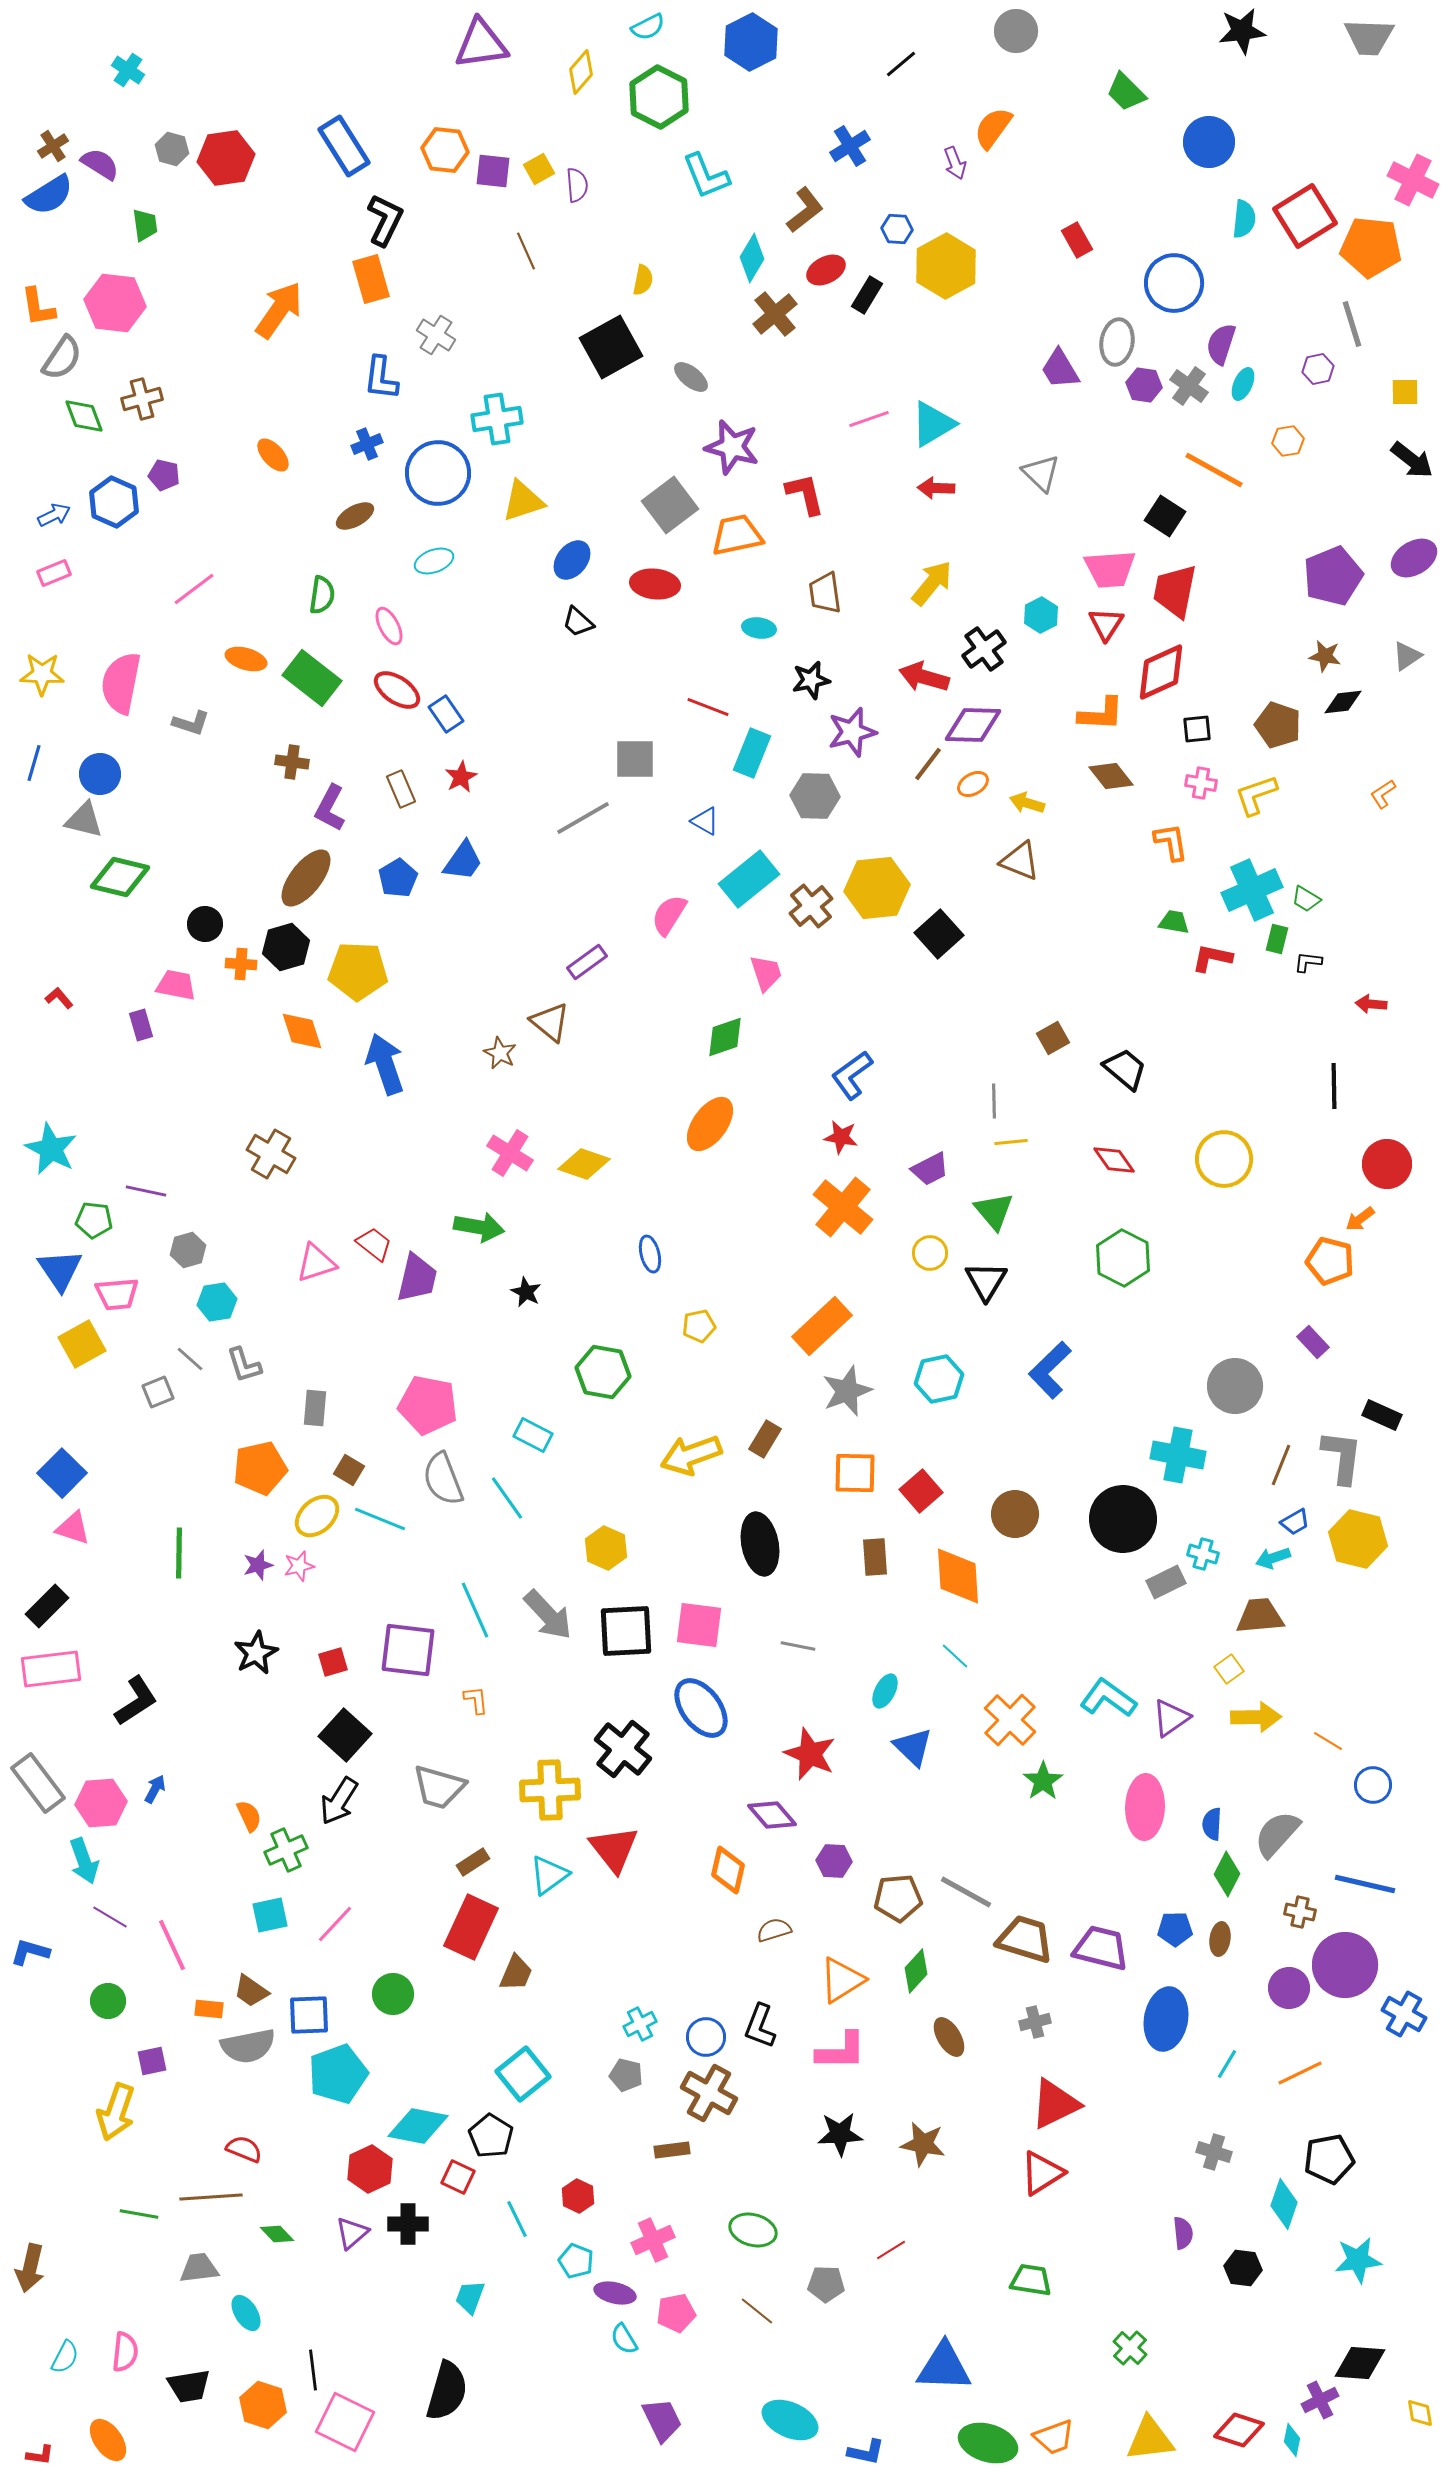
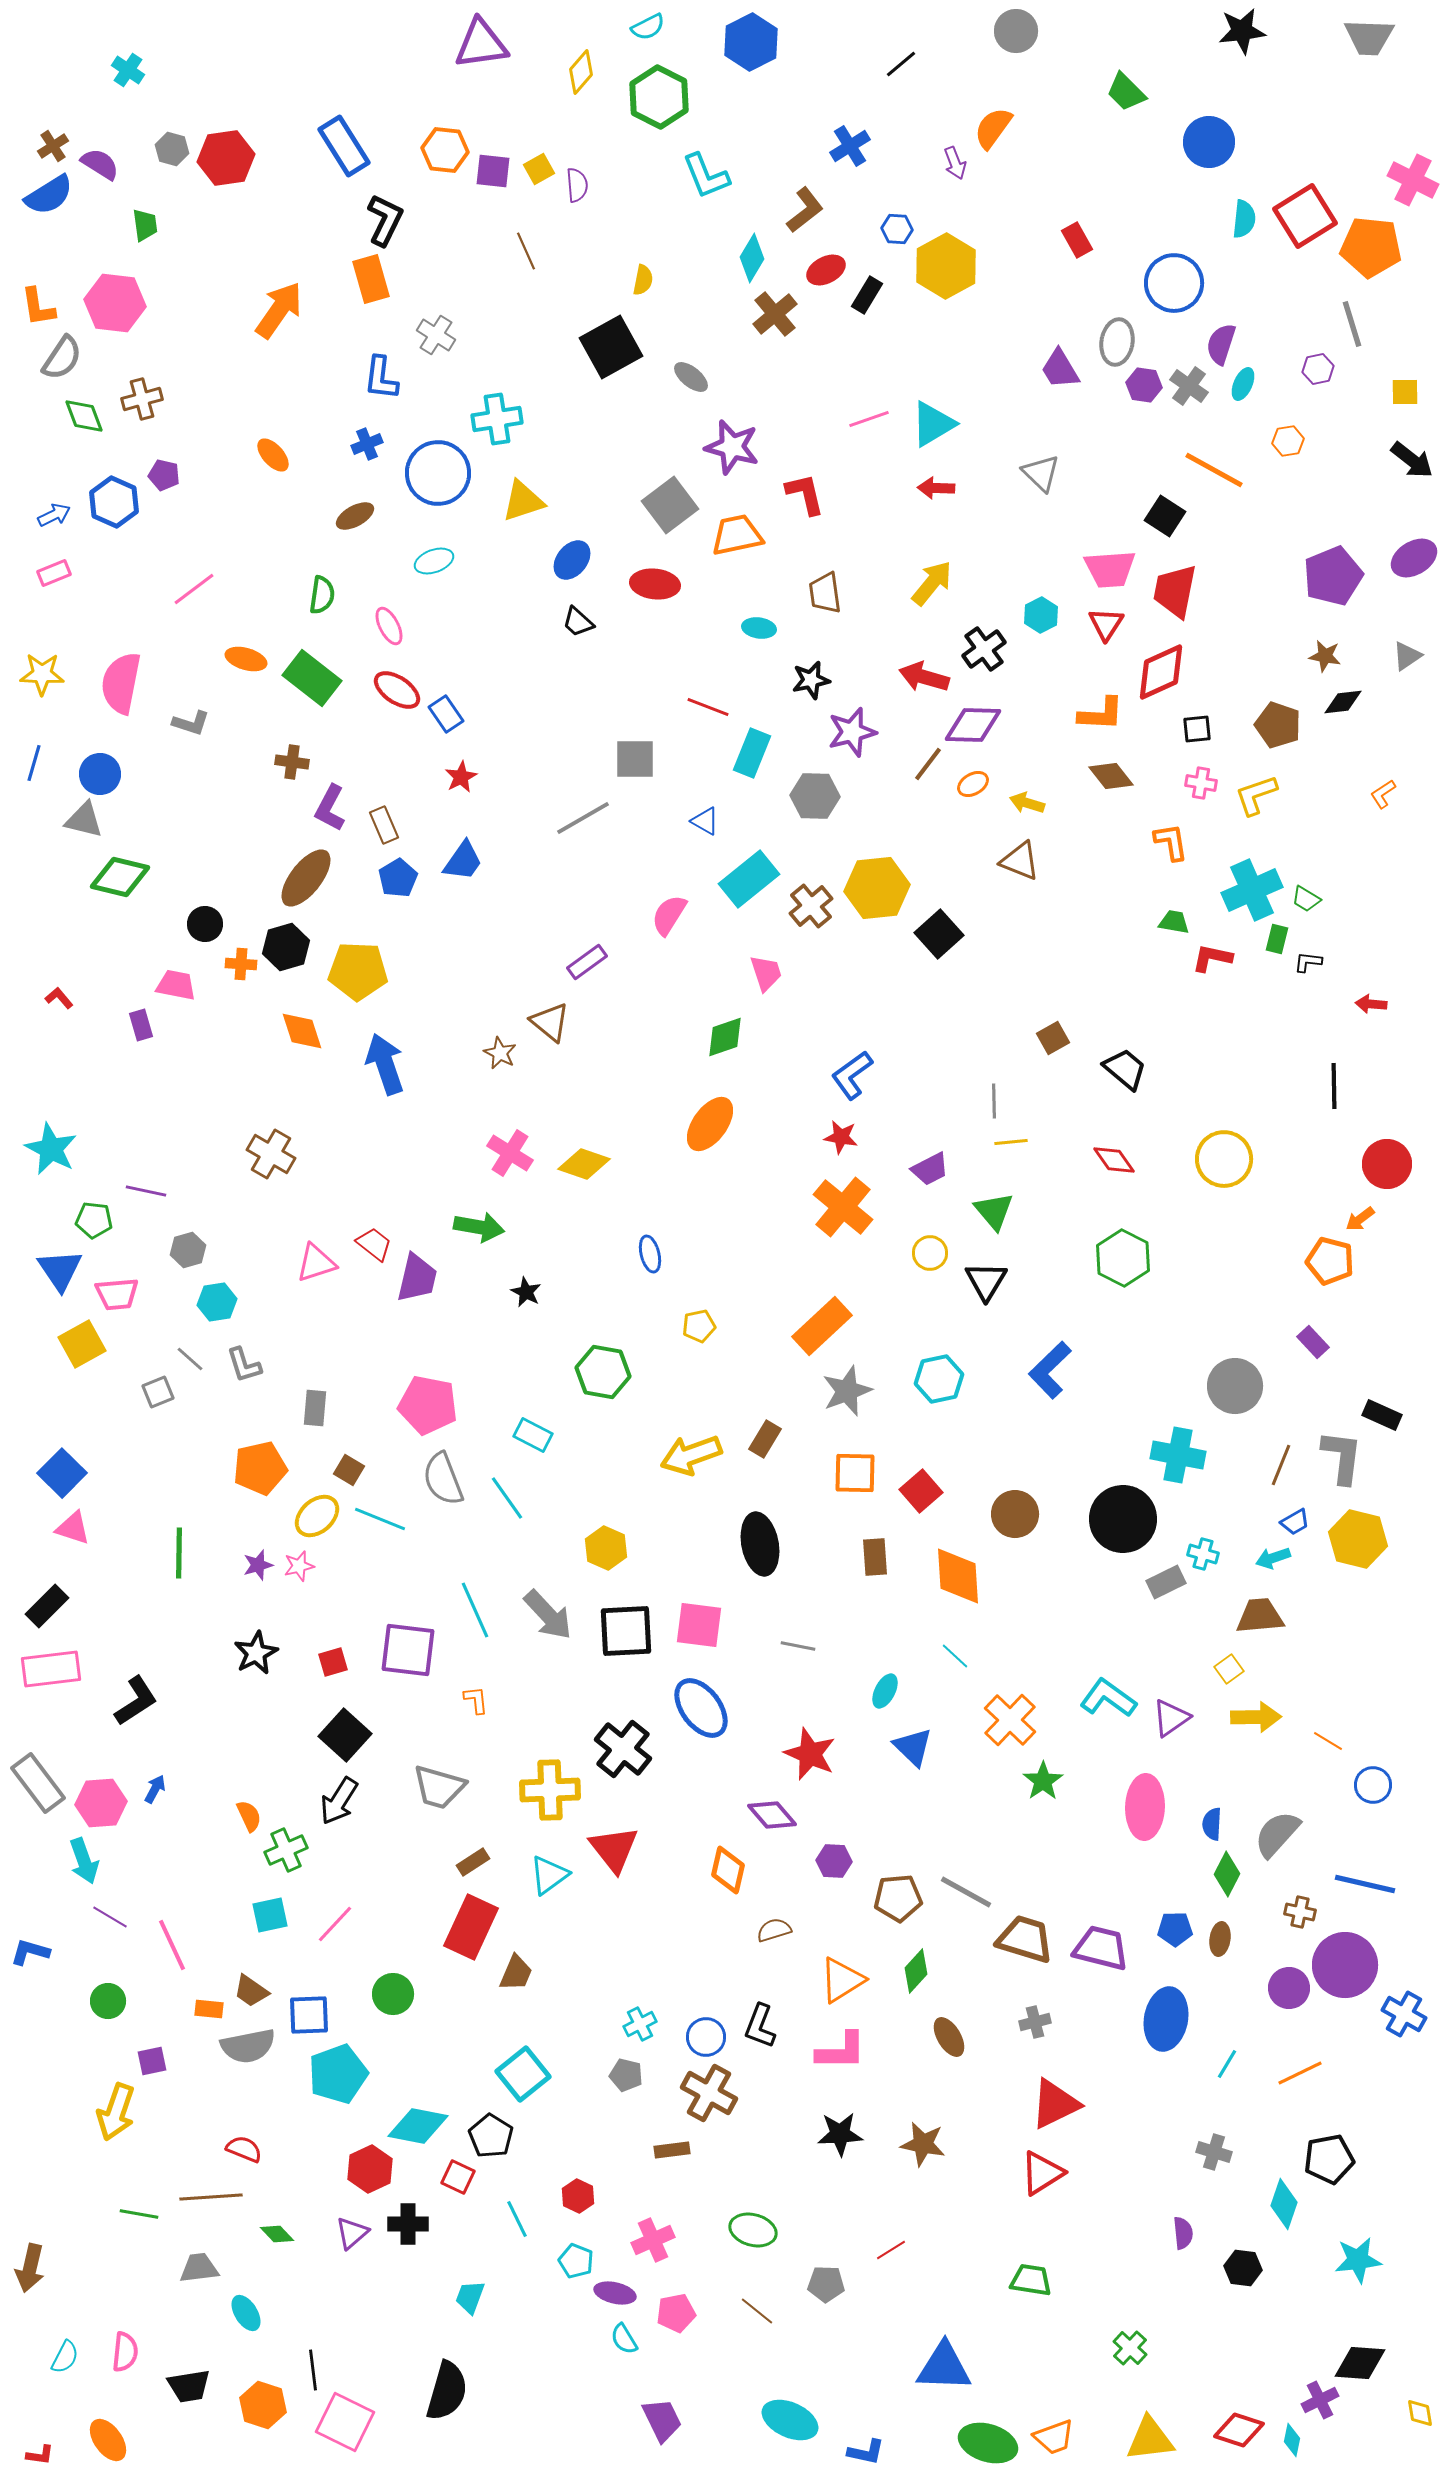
brown rectangle at (401, 789): moved 17 px left, 36 px down
